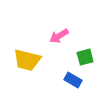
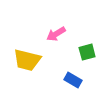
pink arrow: moved 3 px left, 2 px up
green square: moved 2 px right, 5 px up
